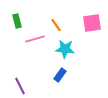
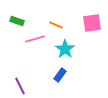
green rectangle: rotated 56 degrees counterclockwise
orange line: rotated 32 degrees counterclockwise
cyan star: rotated 30 degrees clockwise
